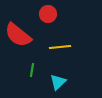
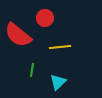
red circle: moved 3 px left, 4 px down
